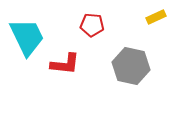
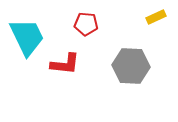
red pentagon: moved 6 px left, 1 px up
gray hexagon: rotated 9 degrees counterclockwise
